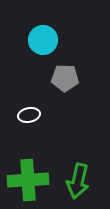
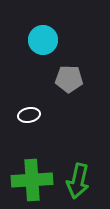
gray pentagon: moved 4 px right, 1 px down
green cross: moved 4 px right
